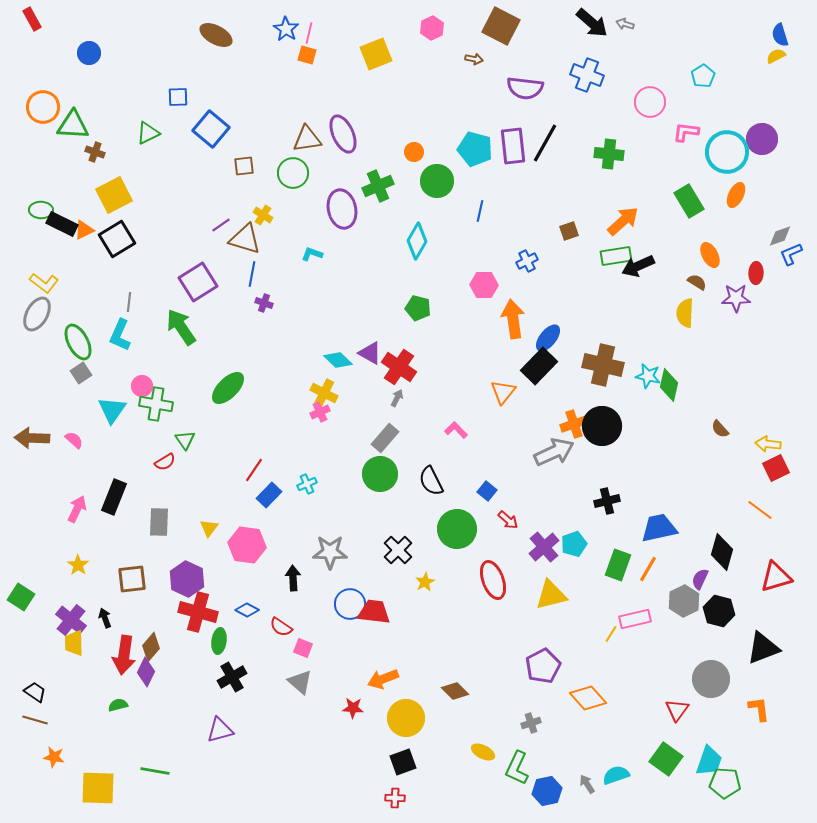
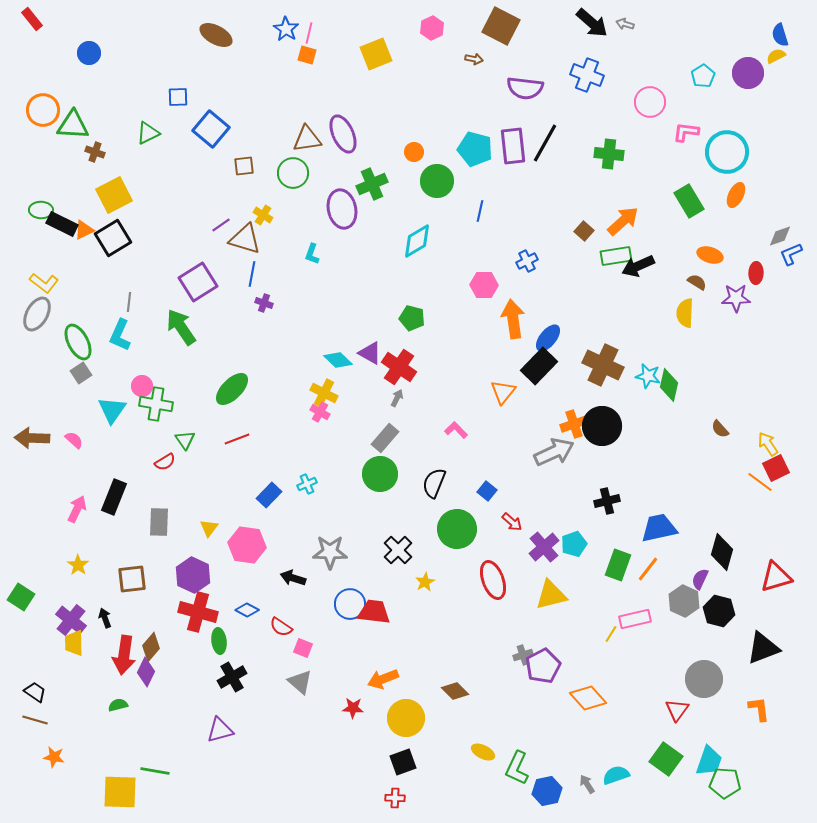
red rectangle at (32, 19): rotated 10 degrees counterclockwise
orange circle at (43, 107): moved 3 px down
purple circle at (762, 139): moved 14 px left, 66 px up
green cross at (378, 186): moved 6 px left, 2 px up
brown square at (569, 231): moved 15 px right; rotated 30 degrees counterclockwise
black square at (117, 239): moved 4 px left, 1 px up
cyan diamond at (417, 241): rotated 30 degrees clockwise
cyan L-shape at (312, 254): rotated 90 degrees counterclockwise
orange ellipse at (710, 255): rotated 45 degrees counterclockwise
green pentagon at (418, 308): moved 6 px left, 10 px down
brown cross at (603, 365): rotated 12 degrees clockwise
green ellipse at (228, 388): moved 4 px right, 1 px down
pink cross at (320, 412): rotated 36 degrees counterclockwise
yellow arrow at (768, 444): rotated 50 degrees clockwise
red line at (254, 470): moved 17 px left, 31 px up; rotated 35 degrees clockwise
black semicircle at (431, 481): moved 3 px right, 2 px down; rotated 48 degrees clockwise
orange line at (760, 510): moved 28 px up
red arrow at (508, 520): moved 4 px right, 2 px down
orange line at (648, 569): rotated 8 degrees clockwise
black arrow at (293, 578): rotated 70 degrees counterclockwise
purple hexagon at (187, 579): moved 6 px right, 4 px up
gray hexagon at (684, 601): rotated 8 degrees counterclockwise
green ellipse at (219, 641): rotated 15 degrees counterclockwise
gray circle at (711, 679): moved 7 px left
gray cross at (531, 723): moved 8 px left, 68 px up
yellow square at (98, 788): moved 22 px right, 4 px down
